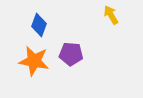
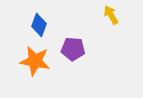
purple pentagon: moved 2 px right, 5 px up
orange star: moved 1 px right
